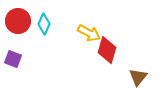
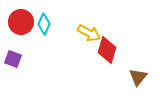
red circle: moved 3 px right, 1 px down
